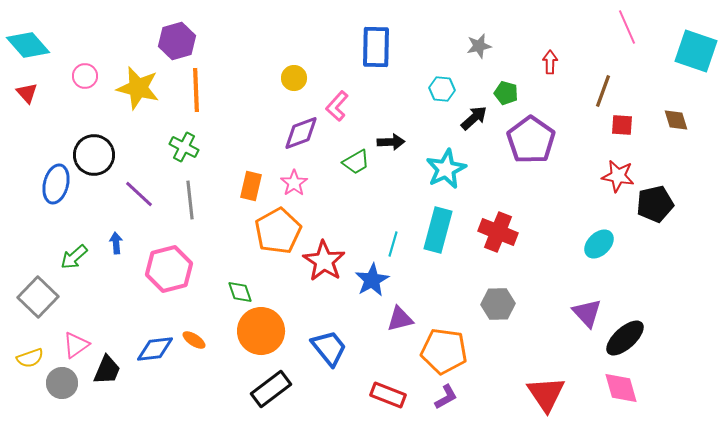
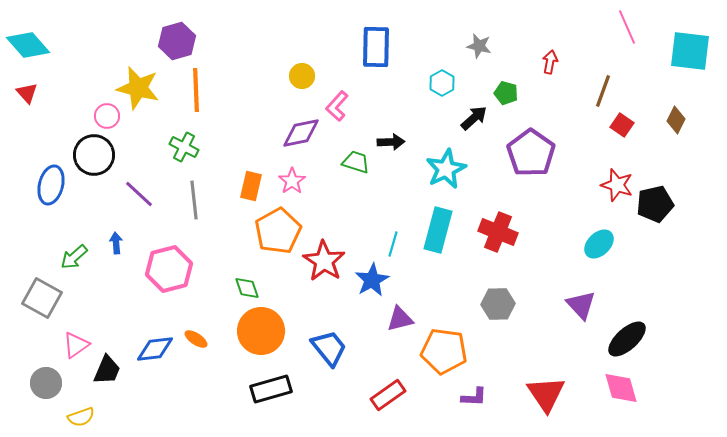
gray star at (479, 46): rotated 25 degrees clockwise
cyan square at (696, 51): moved 6 px left; rotated 12 degrees counterclockwise
red arrow at (550, 62): rotated 10 degrees clockwise
pink circle at (85, 76): moved 22 px right, 40 px down
yellow circle at (294, 78): moved 8 px right, 2 px up
cyan hexagon at (442, 89): moved 6 px up; rotated 25 degrees clockwise
brown diamond at (676, 120): rotated 44 degrees clockwise
red square at (622, 125): rotated 30 degrees clockwise
purple diamond at (301, 133): rotated 9 degrees clockwise
purple pentagon at (531, 140): moved 13 px down
green trapezoid at (356, 162): rotated 132 degrees counterclockwise
red star at (618, 176): moved 1 px left, 9 px down; rotated 8 degrees clockwise
pink star at (294, 183): moved 2 px left, 2 px up
blue ellipse at (56, 184): moved 5 px left, 1 px down
gray line at (190, 200): moved 4 px right
green diamond at (240, 292): moved 7 px right, 4 px up
gray square at (38, 297): moved 4 px right, 1 px down; rotated 15 degrees counterclockwise
purple triangle at (587, 313): moved 6 px left, 8 px up
black ellipse at (625, 338): moved 2 px right, 1 px down
orange ellipse at (194, 340): moved 2 px right, 1 px up
yellow semicircle at (30, 358): moved 51 px right, 59 px down
gray circle at (62, 383): moved 16 px left
black rectangle at (271, 389): rotated 21 degrees clockwise
red rectangle at (388, 395): rotated 56 degrees counterclockwise
purple L-shape at (446, 397): moved 28 px right; rotated 32 degrees clockwise
